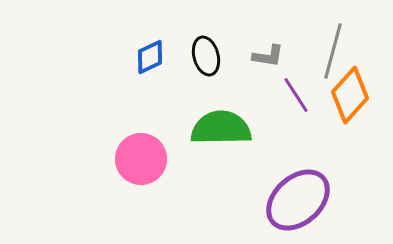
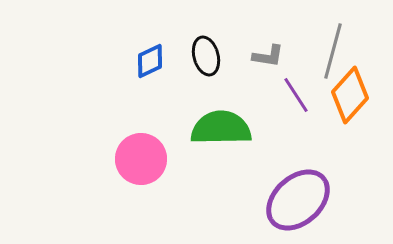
blue diamond: moved 4 px down
